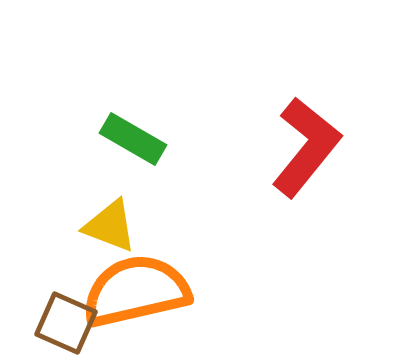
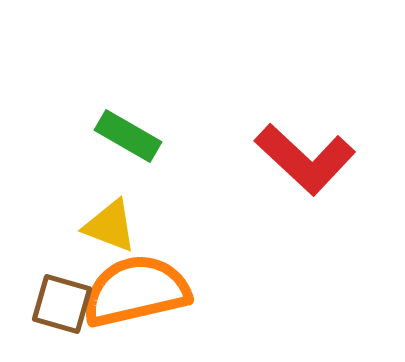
green rectangle: moved 5 px left, 3 px up
red L-shape: moved 1 px left, 12 px down; rotated 94 degrees clockwise
brown square: moved 4 px left, 19 px up; rotated 8 degrees counterclockwise
